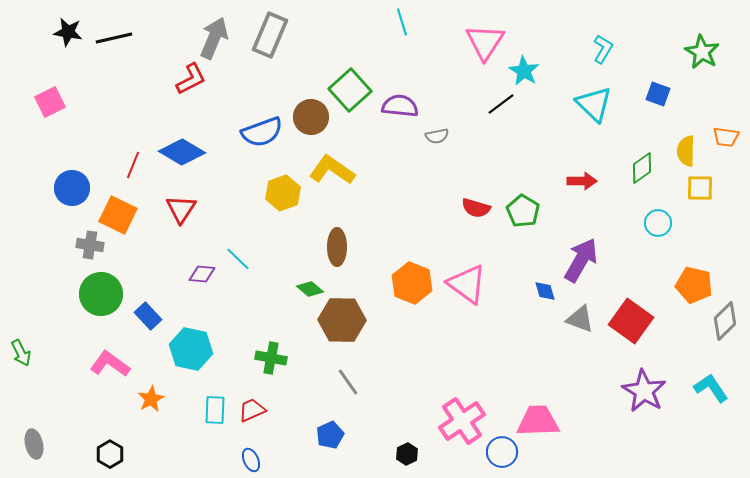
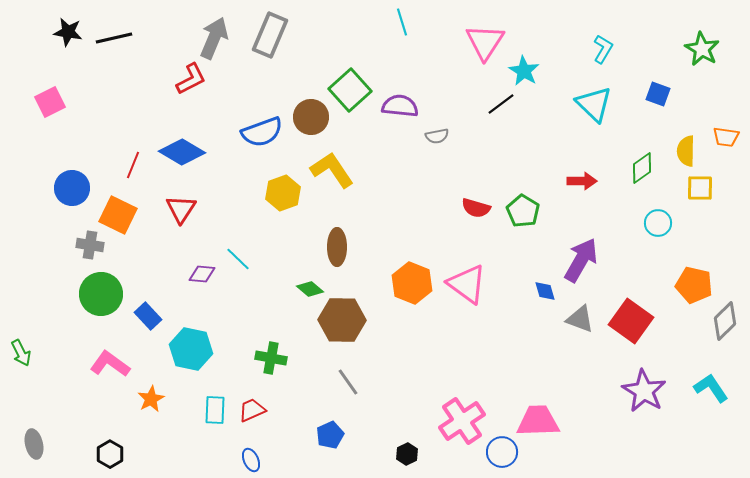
green star at (702, 52): moved 3 px up
yellow L-shape at (332, 170): rotated 21 degrees clockwise
